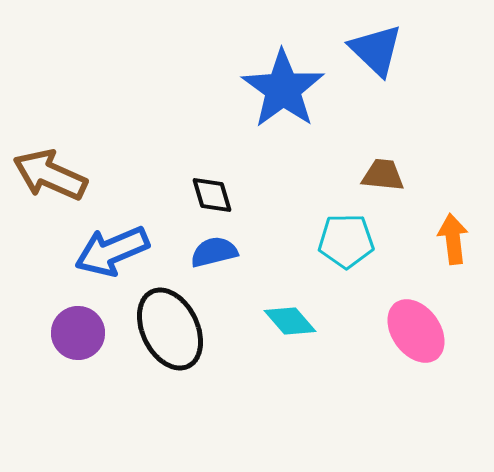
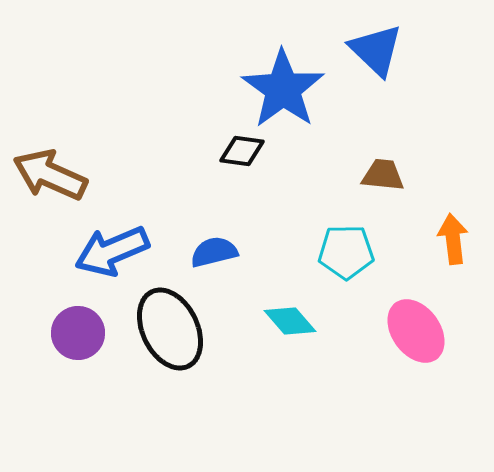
black diamond: moved 30 px right, 44 px up; rotated 66 degrees counterclockwise
cyan pentagon: moved 11 px down
